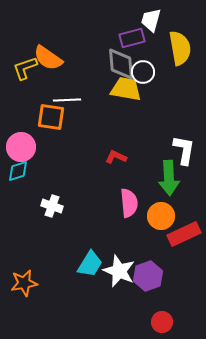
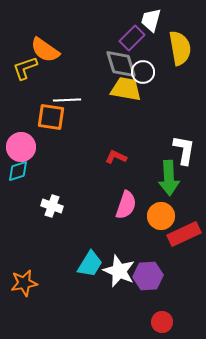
purple rectangle: rotated 30 degrees counterclockwise
orange semicircle: moved 3 px left, 8 px up
gray diamond: rotated 12 degrees counterclockwise
pink semicircle: moved 3 px left, 2 px down; rotated 24 degrees clockwise
purple hexagon: rotated 16 degrees clockwise
